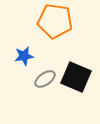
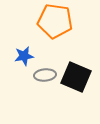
gray ellipse: moved 4 px up; rotated 30 degrees clockwise
